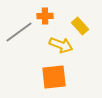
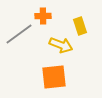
orange cross: moved 2 px left
yellow rectangle: rotated 24 degrees clockwise
gray line: moved 2 px down
